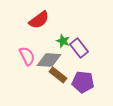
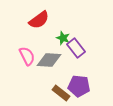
green star: moved 3 px up
purple rectangle: moved 3 px left
brown rectangle: moved 3 px right, 18 px down
purple pentagon: moved 4 px left, 4 px down
